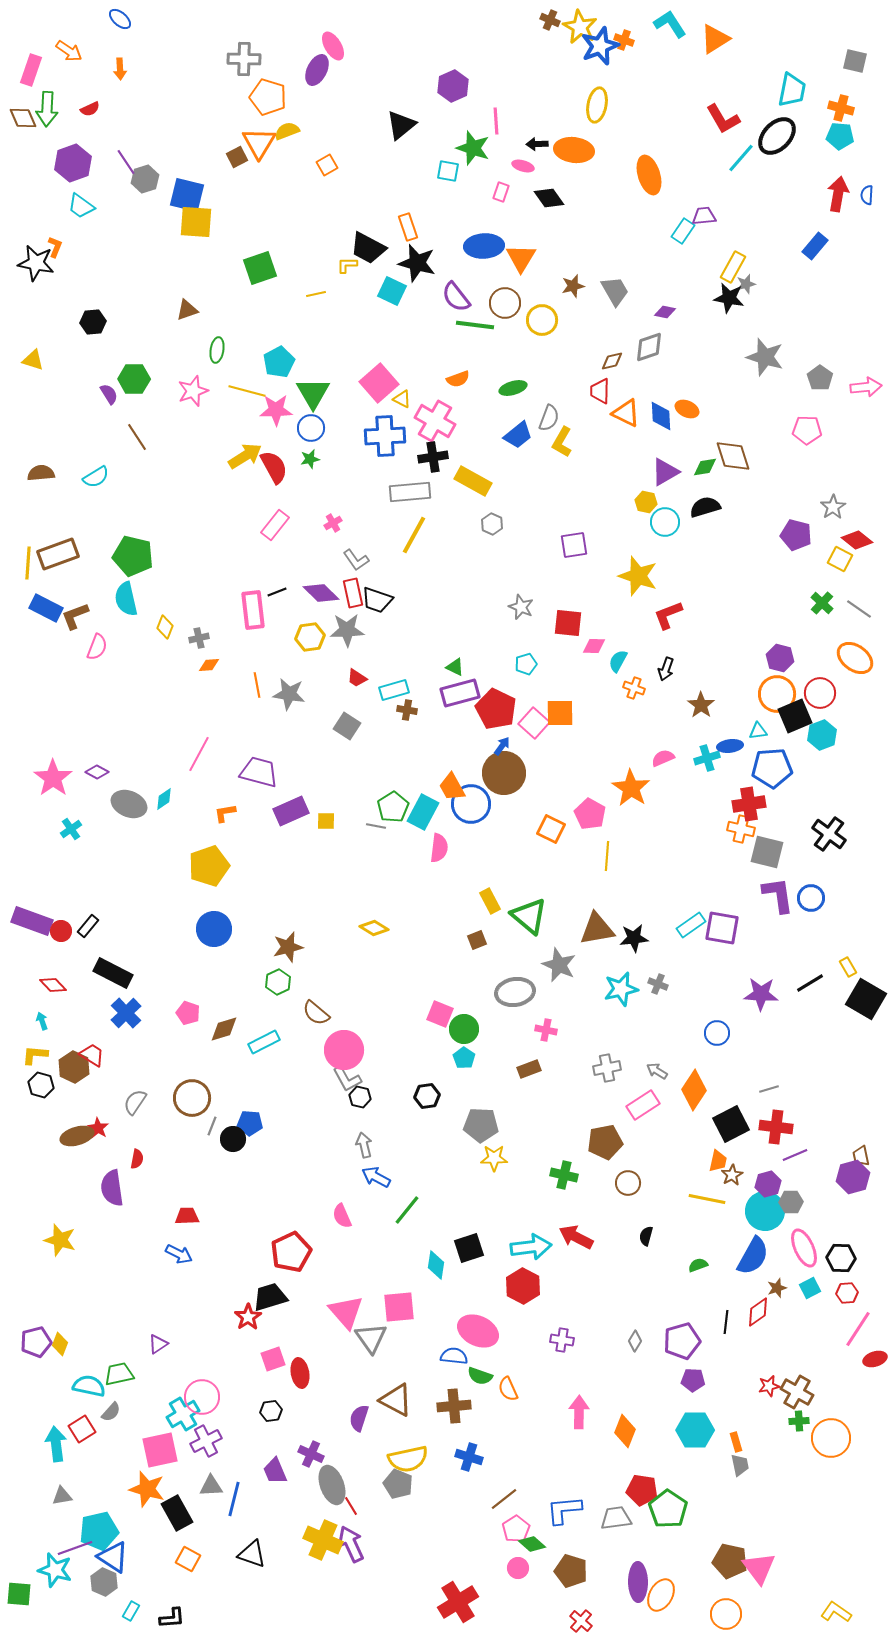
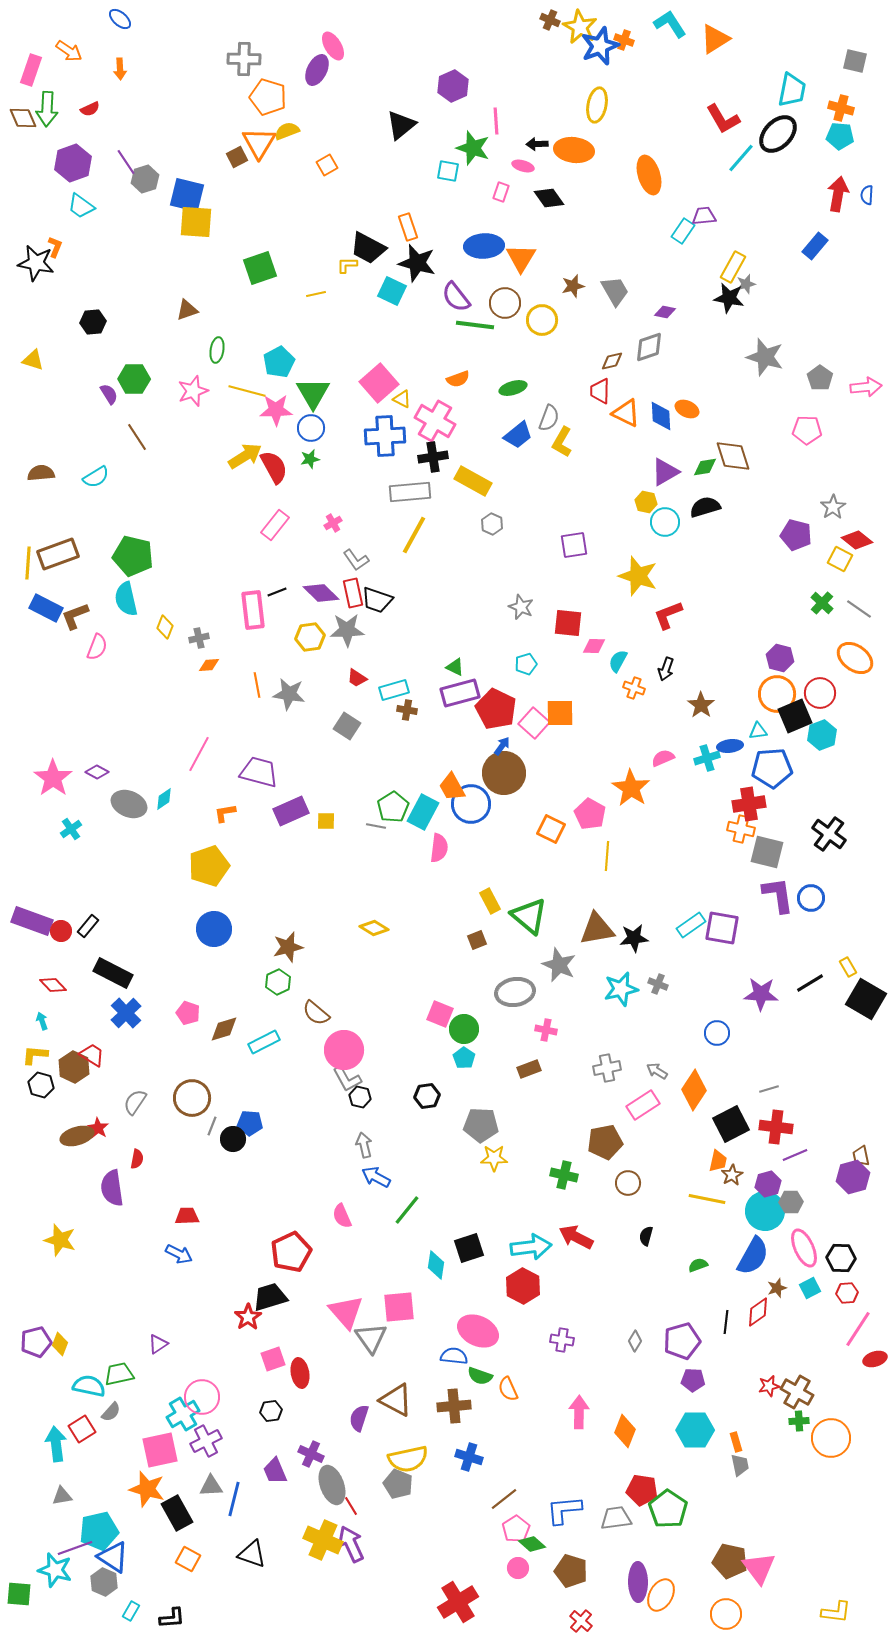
black ellipse at (777, 136): moved 1 px right, 2 px up
yellow L-shape at (836, 1612): rotated 152 degrees clockwise
